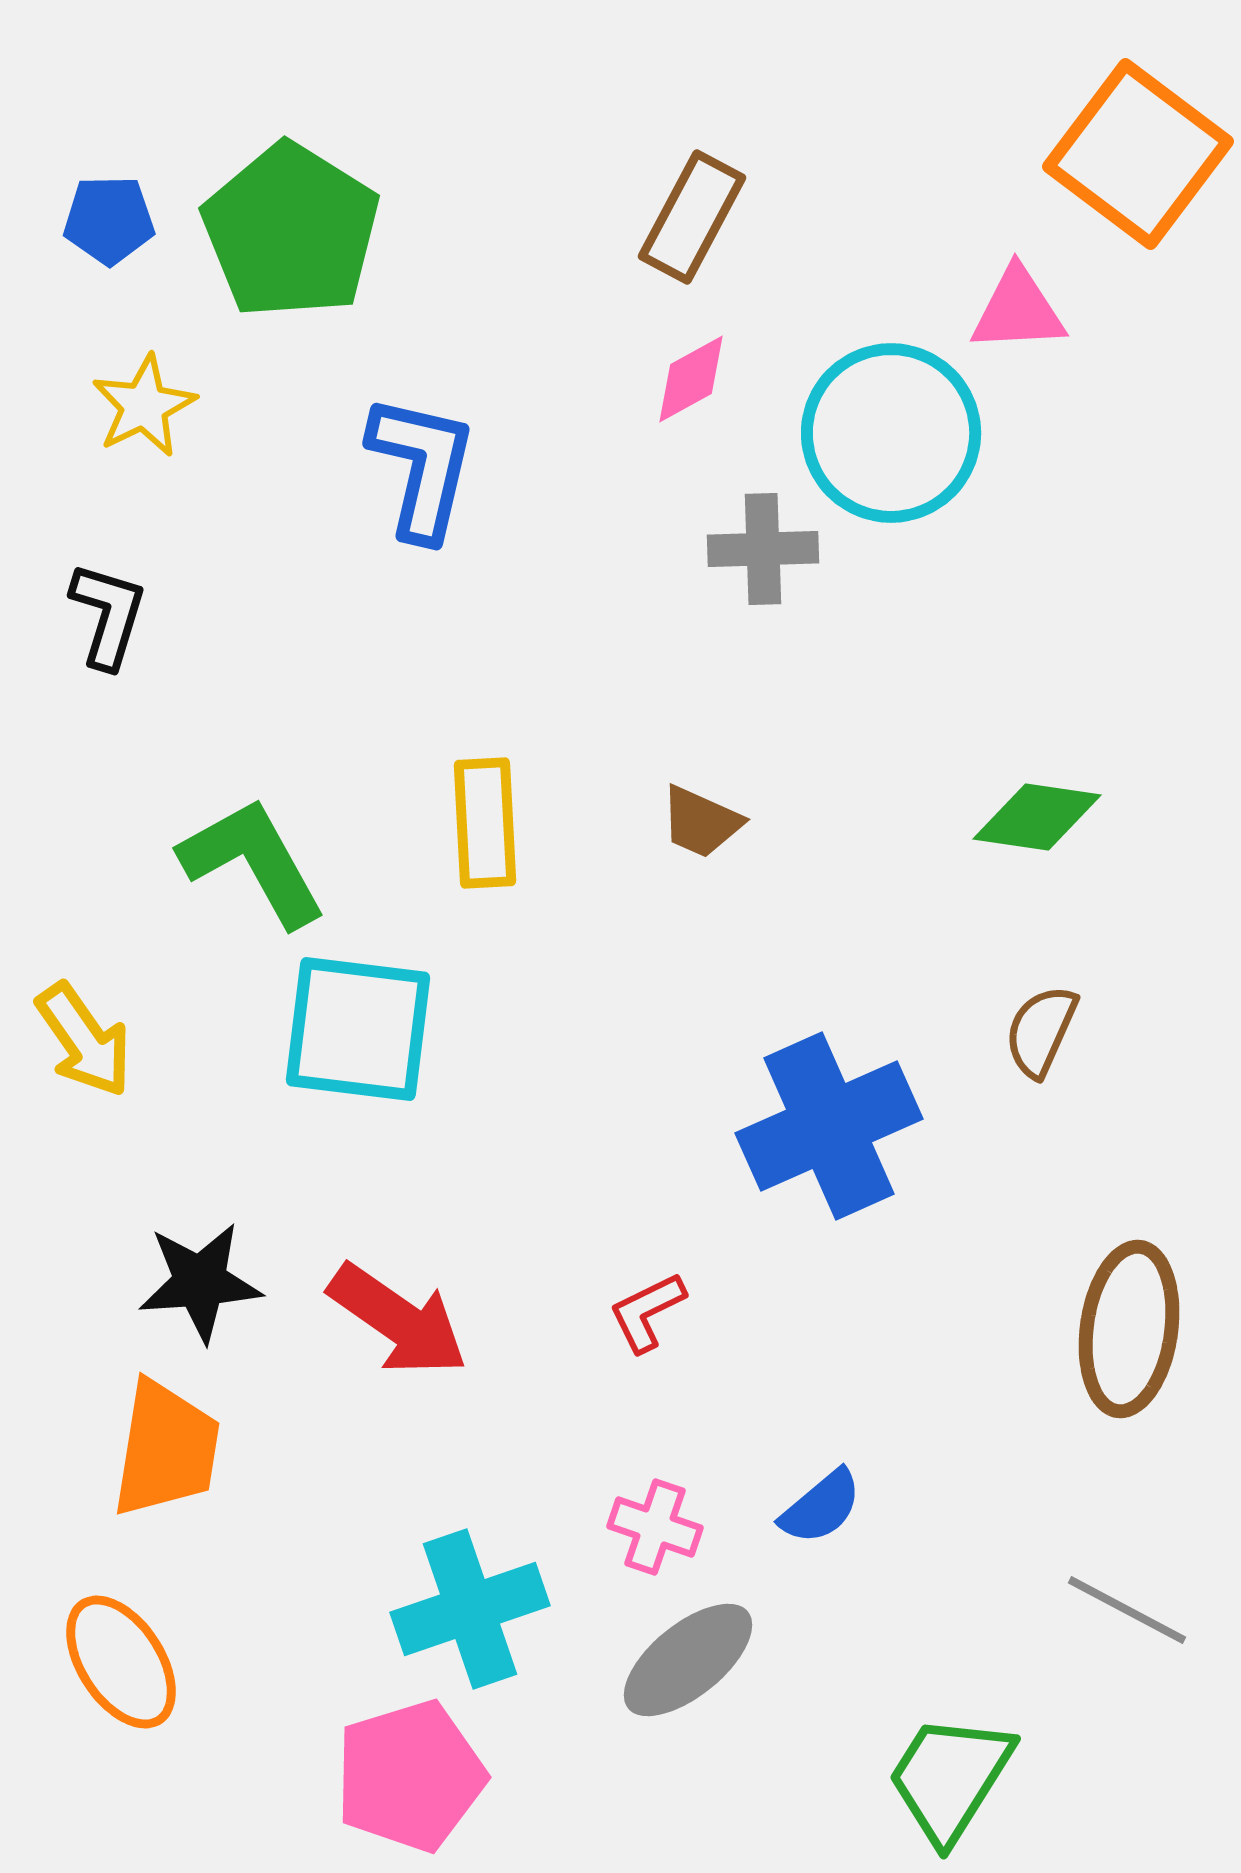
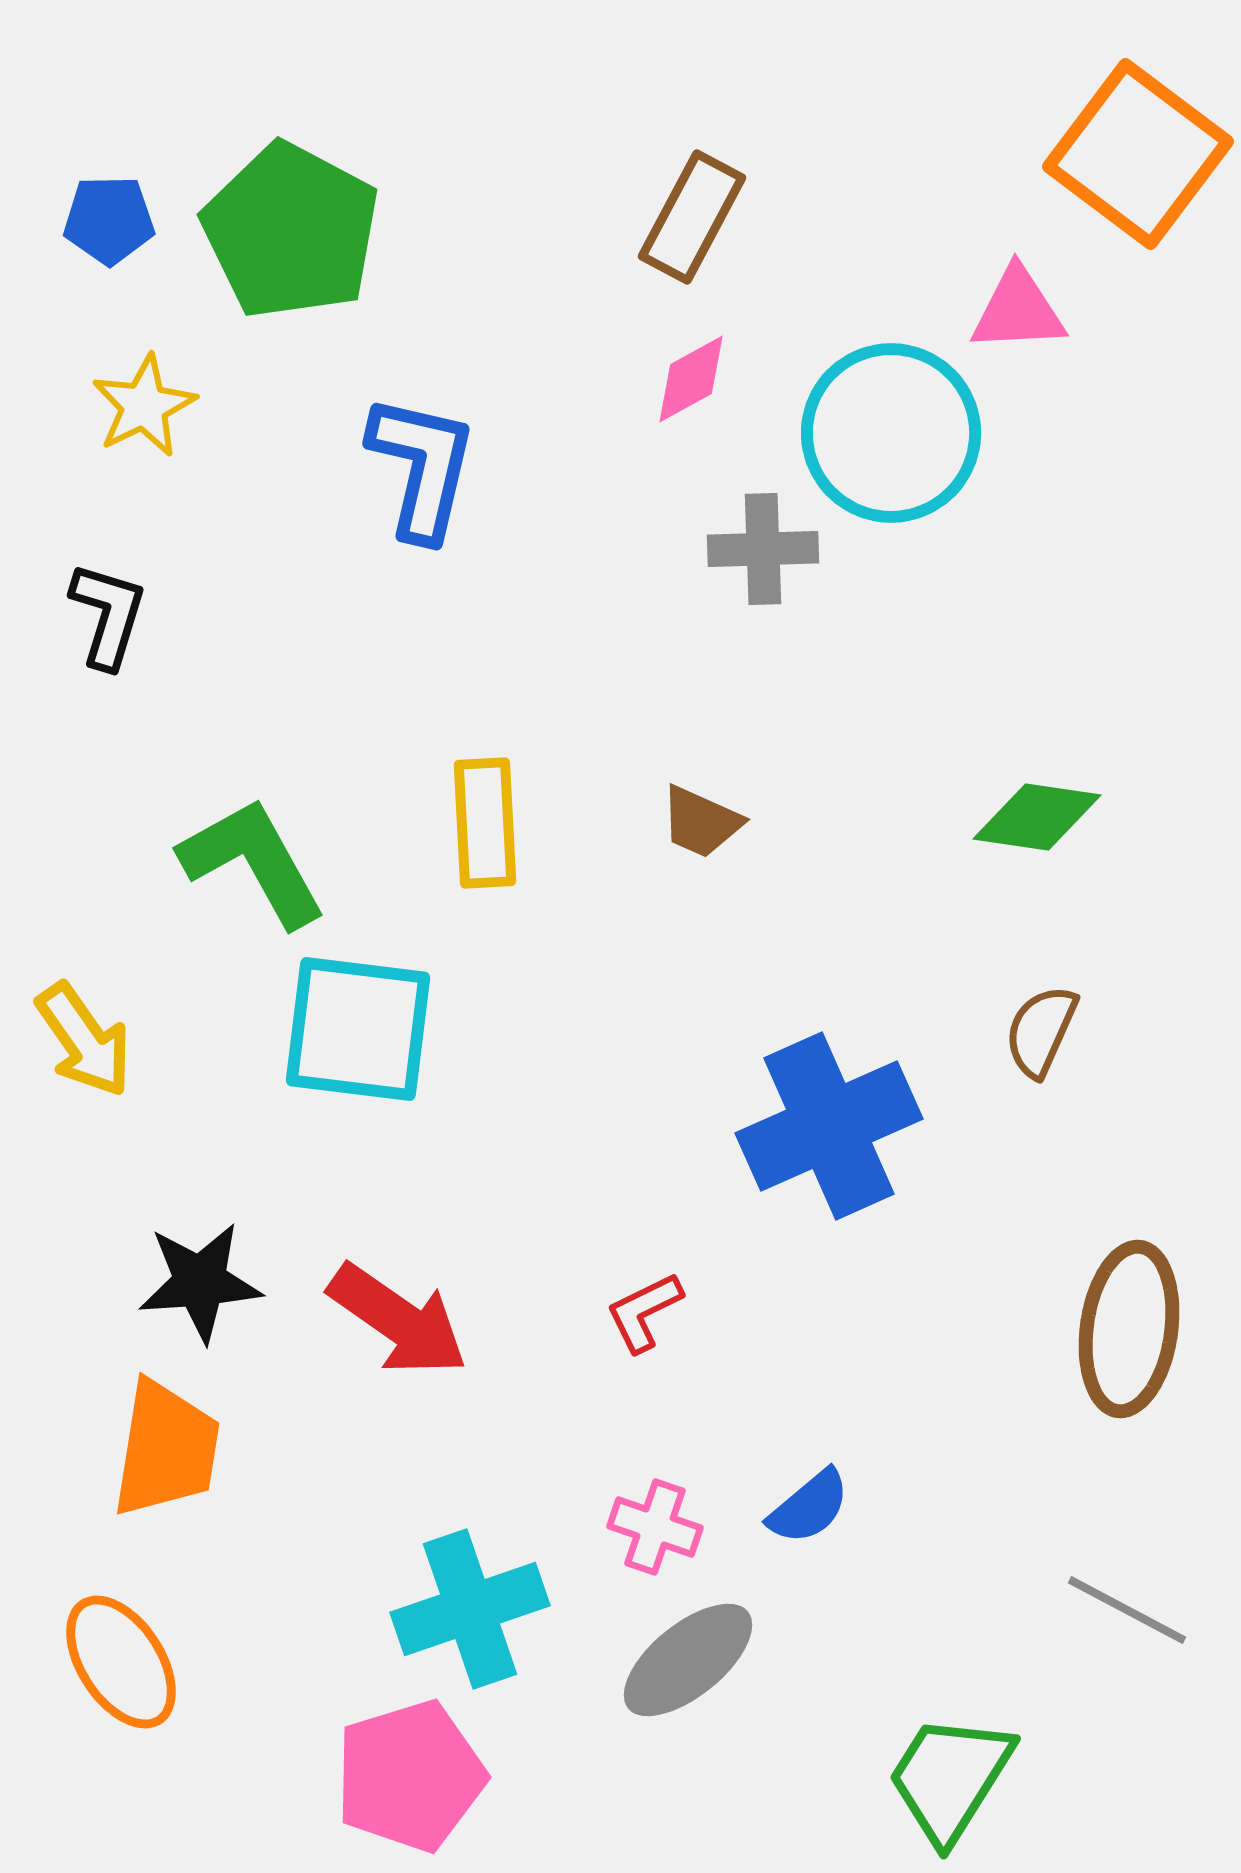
green pentagon: rotated 4 degrees counterclockwise
red L-shape: moved 3 px left
blue semicircle: moved 12 px left
